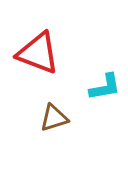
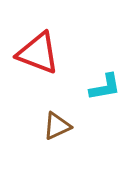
brown triangle: moved 3 px right, 8 px down; rotated 8 degrees counterclockwise
